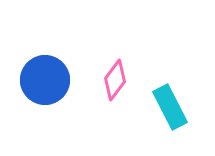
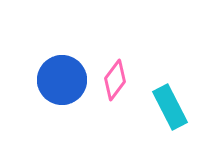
blue circle: moved 17 px right
